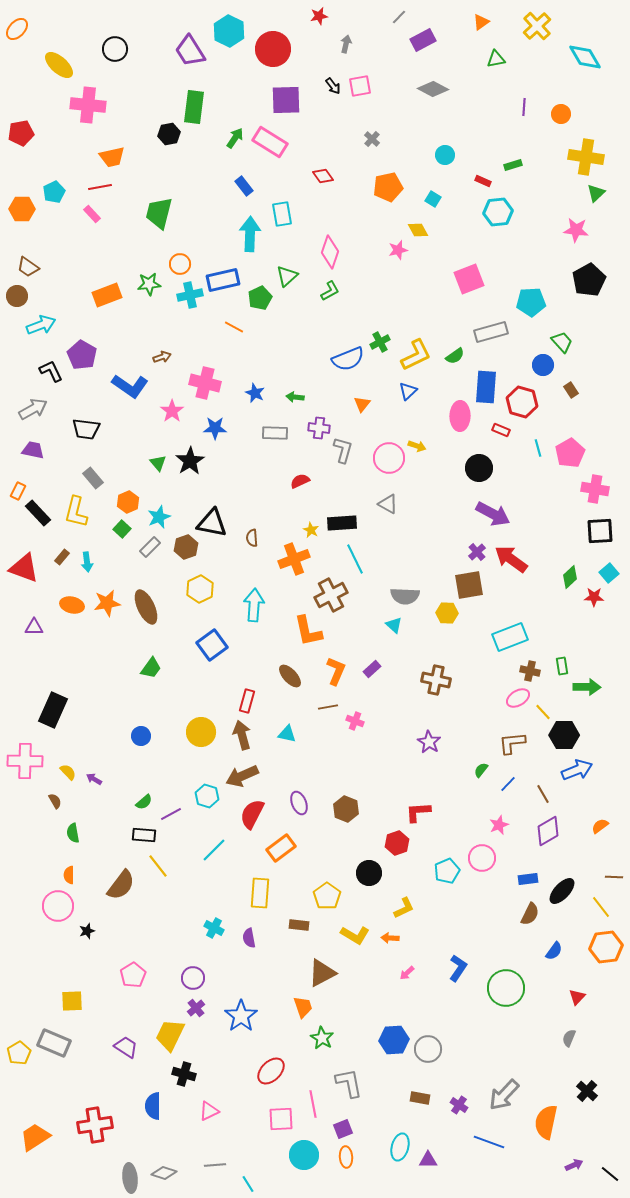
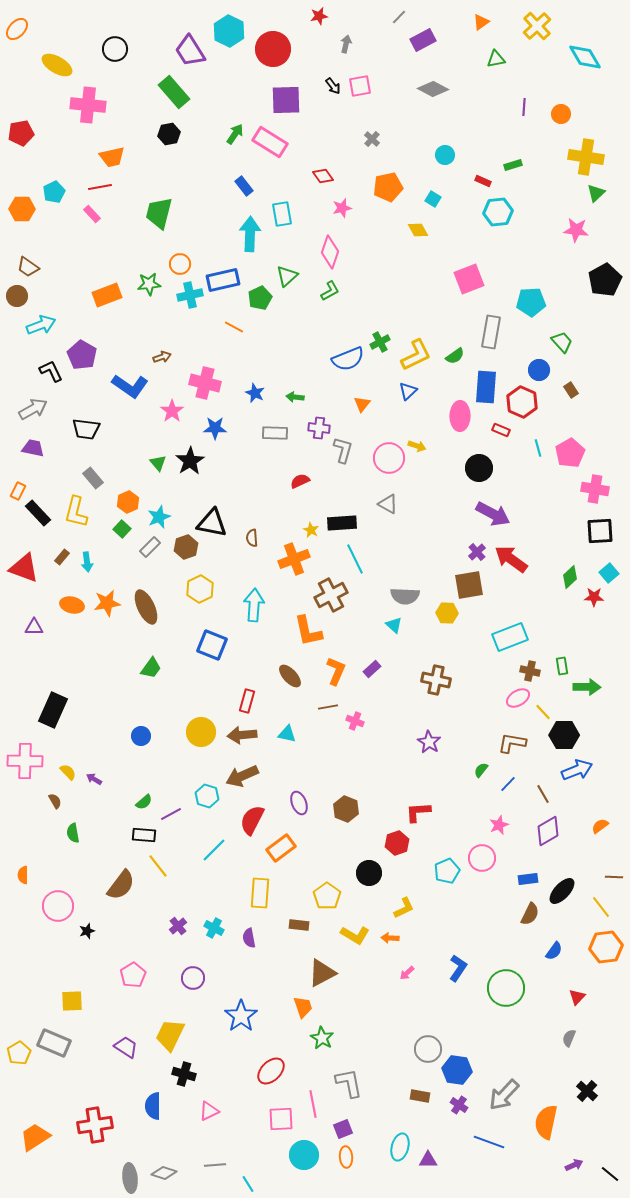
yellow ellipse at (59, 65): moved 2 px left; rotated 12 degrees counterclockwise
green rectangle at (194, 107): moved 20 px left, 15 px up; rotated 48 degrees counterclockwise
green arrow at (235, 138): moved 4 px up
pink star at (398, 250): moved 56 px left, 42 px up
black pentagon at (589, 280): moved 16 px right
gray rectangle at (491, 332): rotated 64 degrees counterclockwise
blue circle at (543, 365): moved 4 px left, 5 px down
red hexagon at (522, 402): rotated 8 degrees clockwise
purple trapezoid at (33, 450): moved 2 px up
blue square at (212, 645): rotated 32 degrees counterclockwise
brown arrow at (242, 735): rotated 80 degrees counterclockwise
brown L-shape at (512, 743): rotated 16 degrees clockwise
red semicircle at (252, 814): moved 6 px down
orange semicircle at (69, 875): moved 46 px left
purple cross at (196, 1008): moved 18 px left, 82 px up
blue hexagon at (394, 1040): moved 63 px right, 30 px down; rotated 12 degrees clockwise
brown rectangle at (420, 1098): moved 2 px up
